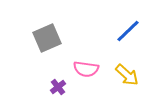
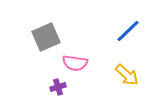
gray square: moved 1 px left, 1 px up
pink semicircle: moved 11 px left, 6 px up
purple cross: rotated 21 degrees clockwise
